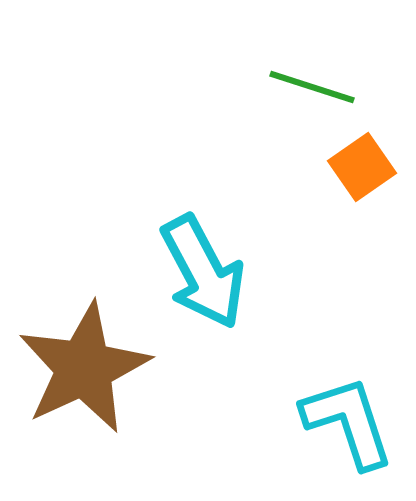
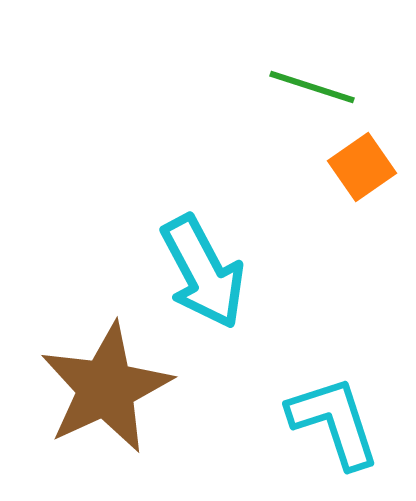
brown star: moved 22 px right, 20 px down
cyan L-shape: moved 14 px left
